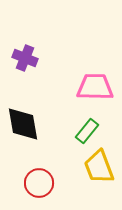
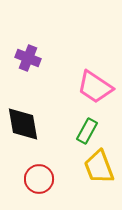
purple cross: moved 3 px right
pink trapezoid: rotated 147 degrees counterclockwise
green rectangle: rotated 10 degrees counterclockwise
red circle: moved 4 px up
